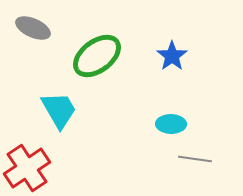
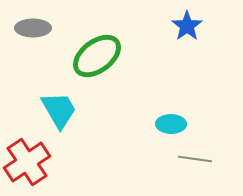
gray ellipse: rotated 24 degrees counterclockwise
blue star: moved 15 px right, 30 px up
red cross: moved 6 px up
